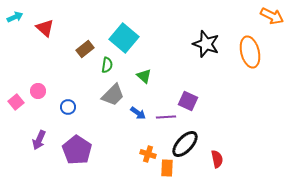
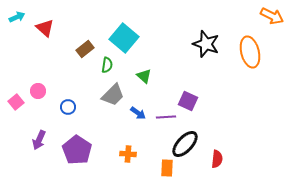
cyan arrow: moved 2 px right
orange cross: moved 20 px left; rotated 14 degrees counterclockwise
red semicircle: rotated 18 degrees clockwise
